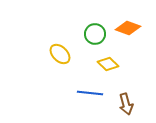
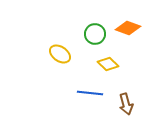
yellow ellipse: rotated 10 degrees counterclockwise
